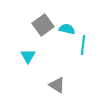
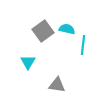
gray square: moved 6 px down
cyan triangle: moved 6 px down
gray triangle: rotated 24 degrees counterclockwise
